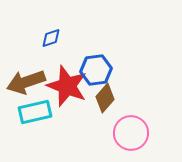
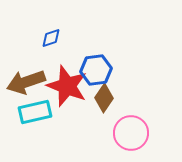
brown diamond: moved 1 px left; rotated 8 degrees counterclockwise
